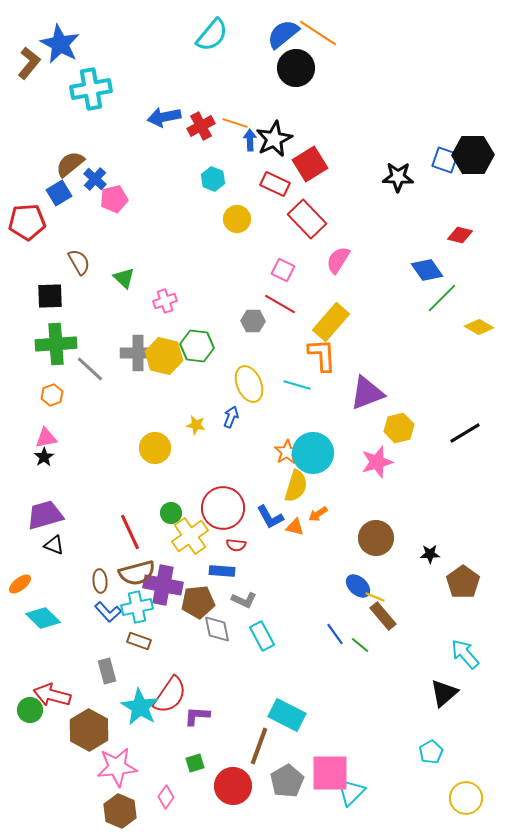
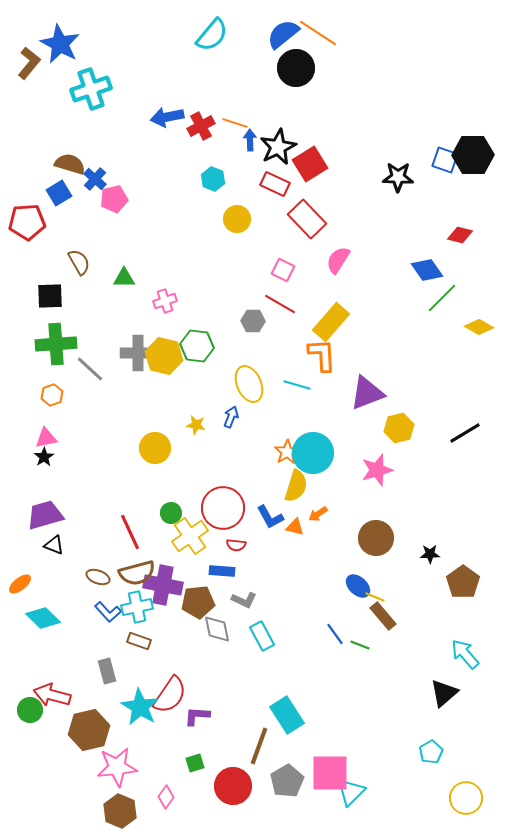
cyan cross at (91, 89): rotated 9 degrees counterclockwise
blue arrow at (164, 117): moved 3 px right
black star at (274, 139): moved 4 px right, 8 px down
brown semicircle at (70, 164): rotated 56 degrees clockwise
green triangle at (124, 278): rotated 45 degrees counterclockwise
pink star at (377, 462): moved 8 px down
brown ellipse at (100, 581): moved 2 px left, 4 px up; rotated 65 degrees counterclockwise
green line at (360, 645): rotated 18 degrees counterclockwise
cyan rectangle at (287, 715): rotated 30 degrees clockwise
brown hexagon at (89, 730): rotated 18 degrees clockwise
